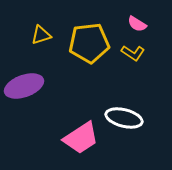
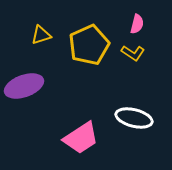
pink semicircle: rotated 108 degrees counterclockwise
yellow pentagon: moved 2 px down; rotated 18 degrees counterclockwise
white ellipse: moved 10 px right
